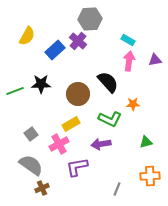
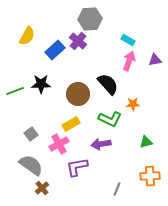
pink arrow: rotated 12 degrees clockwise
black semicircle: moved 2 px down
brown cross: rotated 16 degrees counterclockwise
